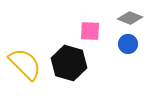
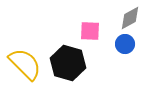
gray diamond: rotated 50 degrees counterclockwise
blue circle: moved 3 px left
black hexagon: moved 1 px left
